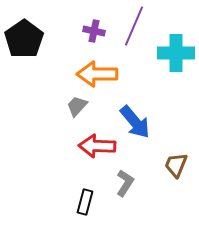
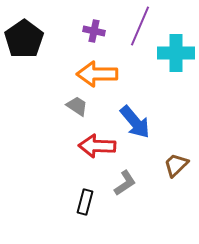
purple line: moved 6 px right
gray trapezoid: rotated 80 degrees clockwise
brown trapezoid: rotated 24 degrees clockwise
gray L-shape: rotated 24 degrees clockwise
